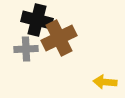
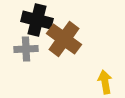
brown cross: moved 5 px right, 1 px down; rotated 28 degrees counterclockwise
yellow arrow: rotated 75 degrees clockwise
